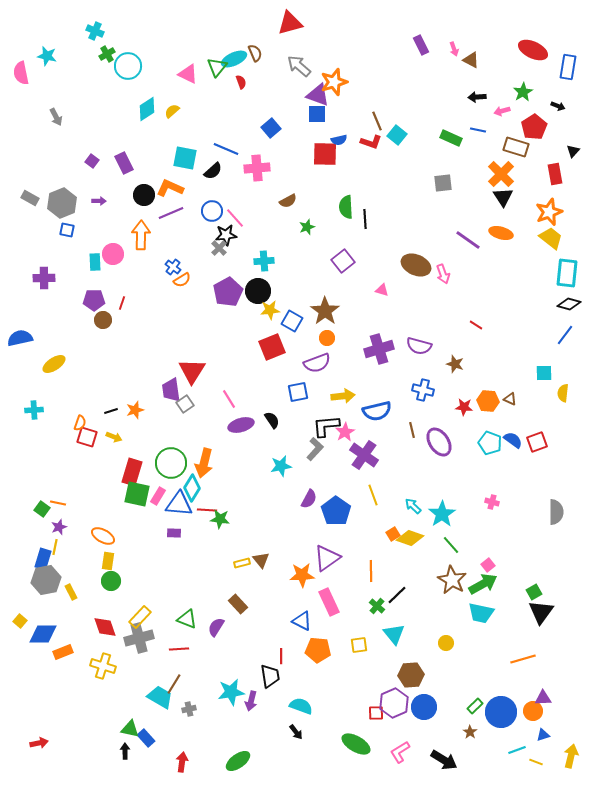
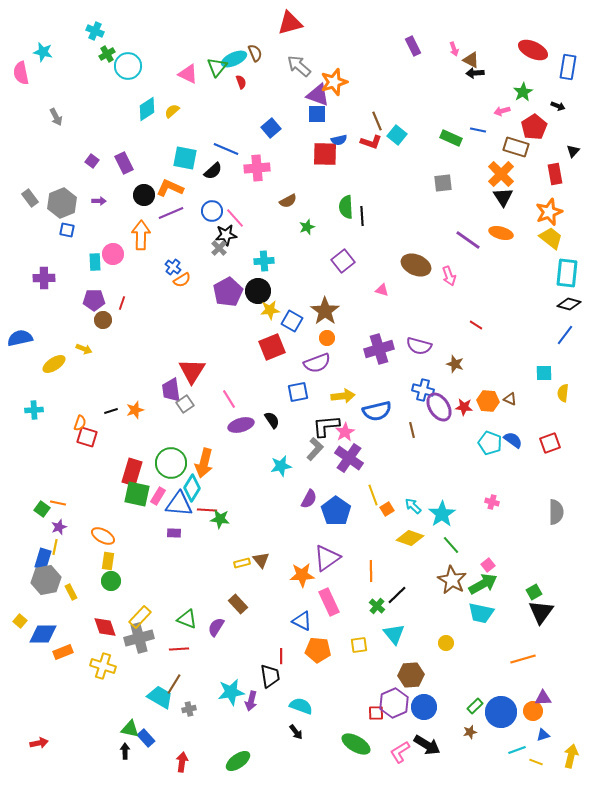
purple rectangle at (421, 45): moved 8 px left, 1 px down
cyan star at (47, 56): moved 4 px left, 4 px up
black arrow at (477, 97): moved 2 px left, 24 px up
gray rectangle at (30, 198): rotated 24 degrees clockwise
black line at (365, 219): moved 3 px left, 3 px up
pink arrow at (443, 274): moved 6 px right, 2 px down
yellow arrow at (114, 437): moved 30 px left, 88 px up
purple ellipse at (439, 442): moved 35 px up
red square at (537, 442): moved 13 px right, 1 px down
purple cross at (364, 455): moved 15 px left, 3 px down
orange square at (393, 534): moved 6 px left, 25 px up
brown star at (470, 732): rotated 24 degrees clockwise
black arrow at (444, 760): moved 17 px left, 15 px up
